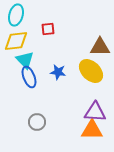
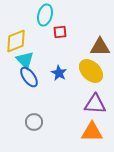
cyan ellipse: moved 29 px right
red square: moved 12 px right, 3 px down
yellow diamond: rotated 15 degrees counterclockwise
blue star: moved 1 px right, 1 px down; rotated 21 degrees clockwise
blue ellipse: rotated 15 degrees counterclockwise
purple triangle: moved 8 px up
gray circle: moved 3 px left
orange triangle: moved 2 px down
